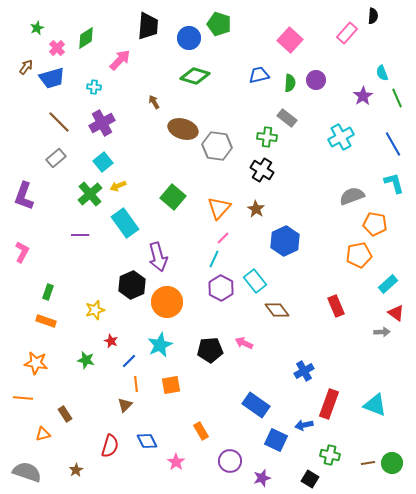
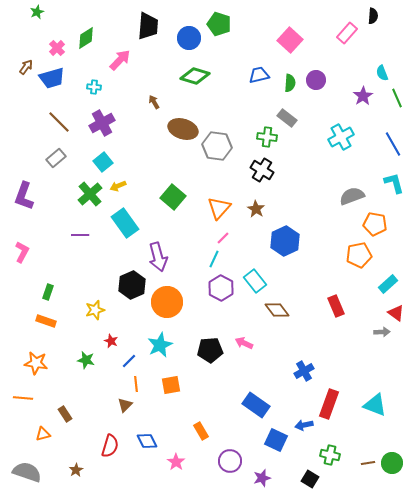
green star at (37, 28): moved 16 px up
